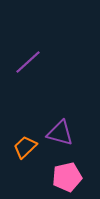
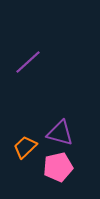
pink pentagon: moved 9 px left, 10 px up
